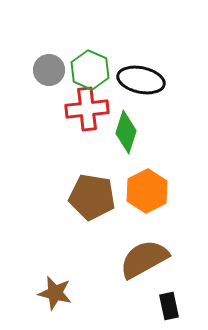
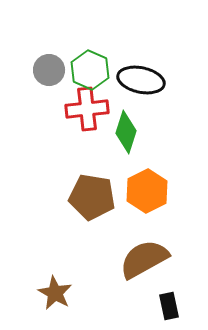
brown star: rotated 16 degrees clockwise
